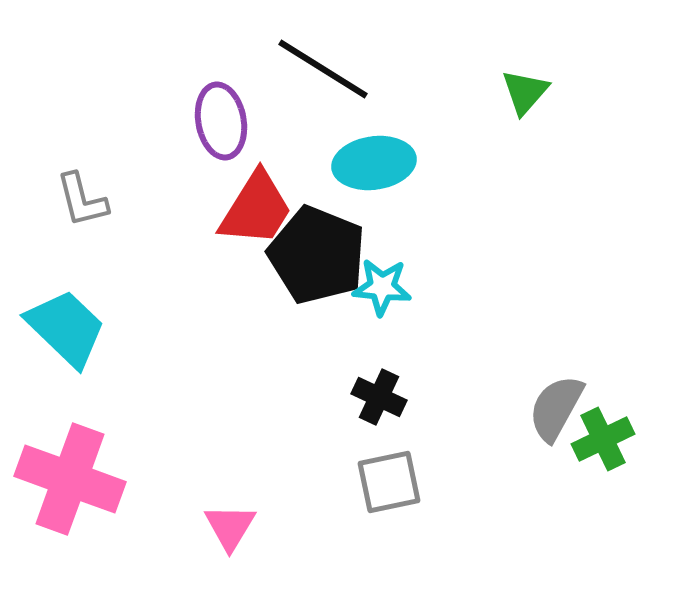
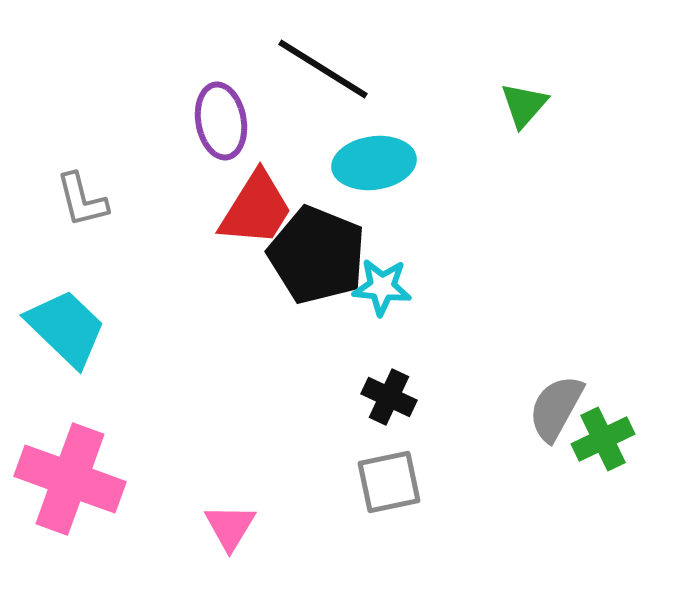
green triangle: moved 1 px left, 13 px down
black cross: moved 10 px right
